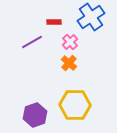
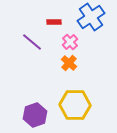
purple line: rotated 70 degrees clockwise
